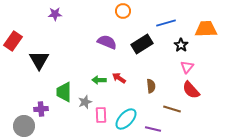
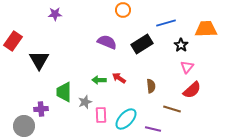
orange circle: moved 1 px up
red semicircle: moved 1 px right; rotated 90 degrees counterclockwise
